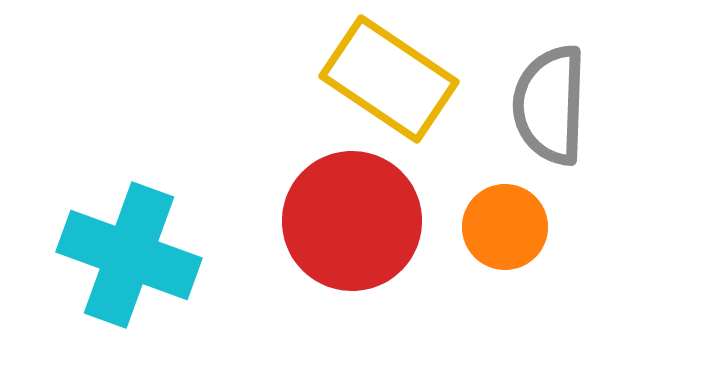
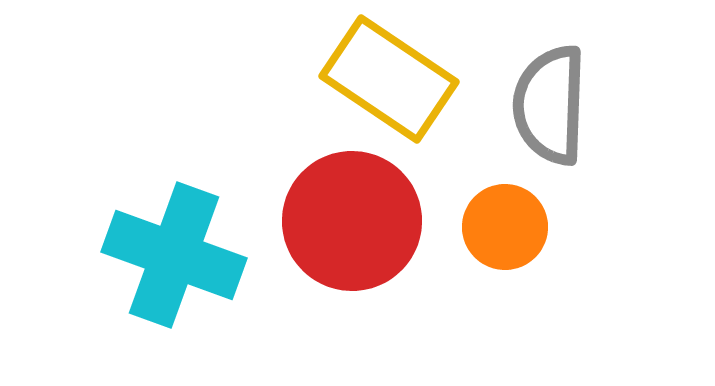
cyan cross: moved 45 px right
